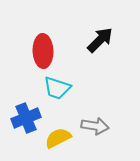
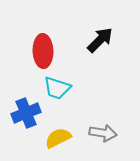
blue cross: moved 5 px up
gray arrow: moved 8 px right, 7 px down
